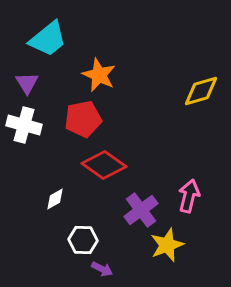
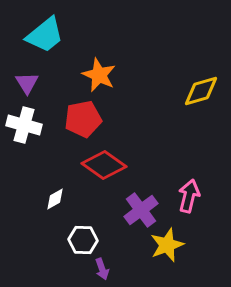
cyan trapezoid: moved 3 px left, 4 px up
purple arrow: rotated 45 degrees clockwise
